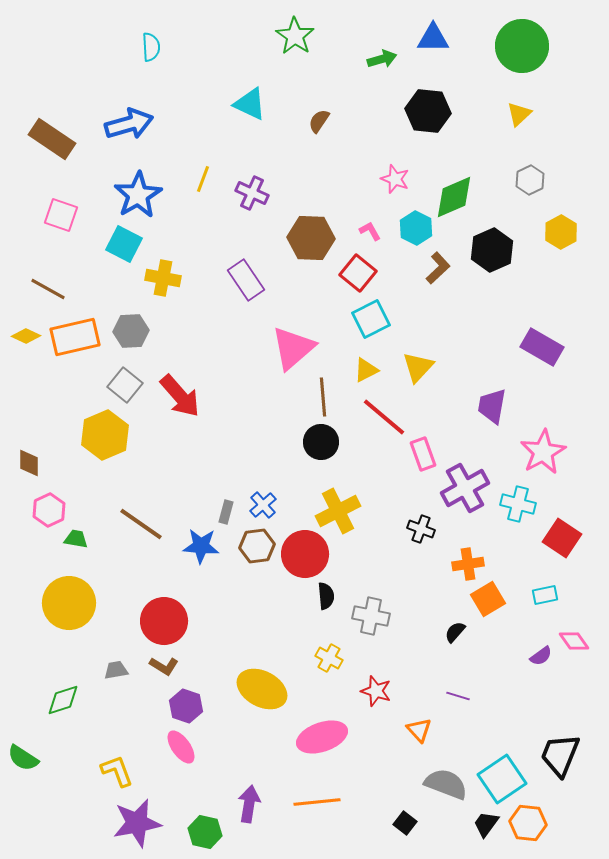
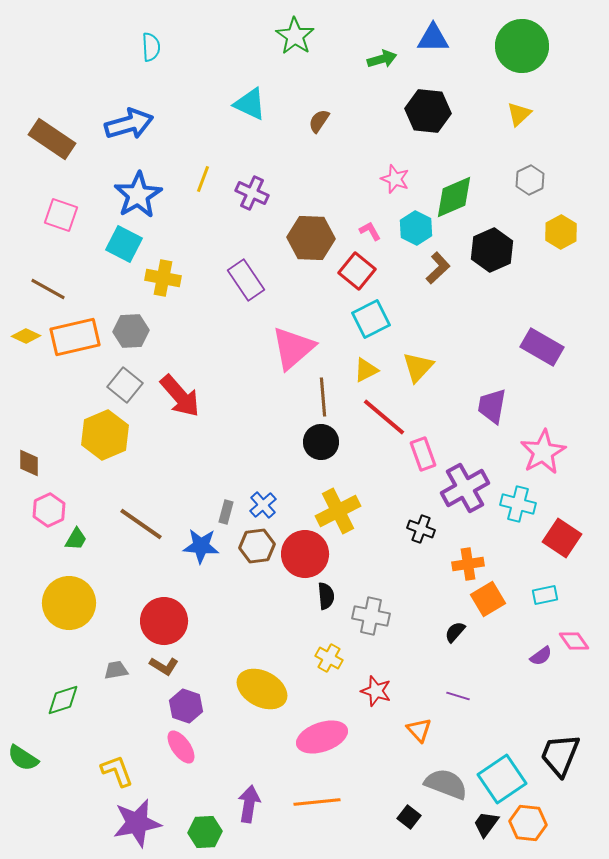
red square at (358, 273): moved 1 px left, 2 px up
green trapezoid at (76, 539): rotated 110 degrees clockwise
black square at (405, 823): moved 4 px right, 6 px up
green hexagon at (205, 832): rotated 16 degrees counterclockwise
